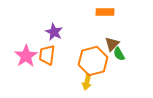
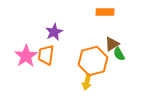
purple star: rotated 18 degrees clockwise
brown triangle: rotated 14 degrees clockwise
orange trapezoid: moved 1 px left
